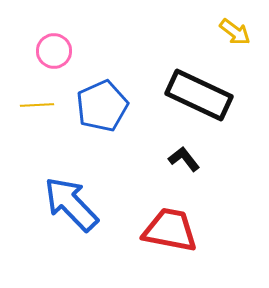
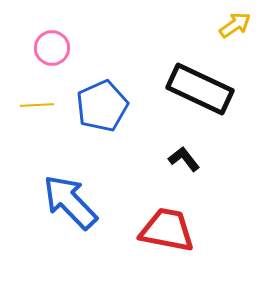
yellow arrow: moved 7 px up; rotated 72 degrees counterclockwise
pink circle: moved 2 px left, 3 px up
black rectangle: moved 1 px right, 6 px up
blue arrow: moved 1 px left, 2 px up
red trapezoid: moved 3 px left
